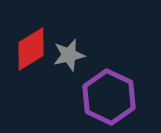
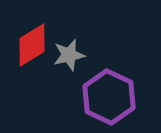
red diamond: moved 1 px right, 4 px up
